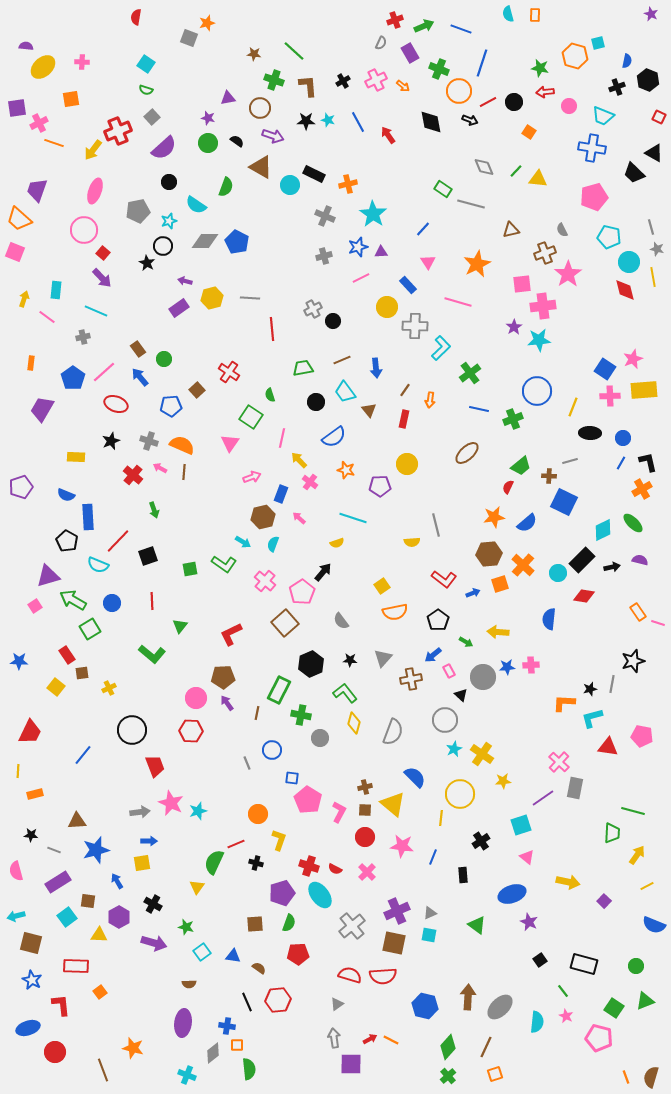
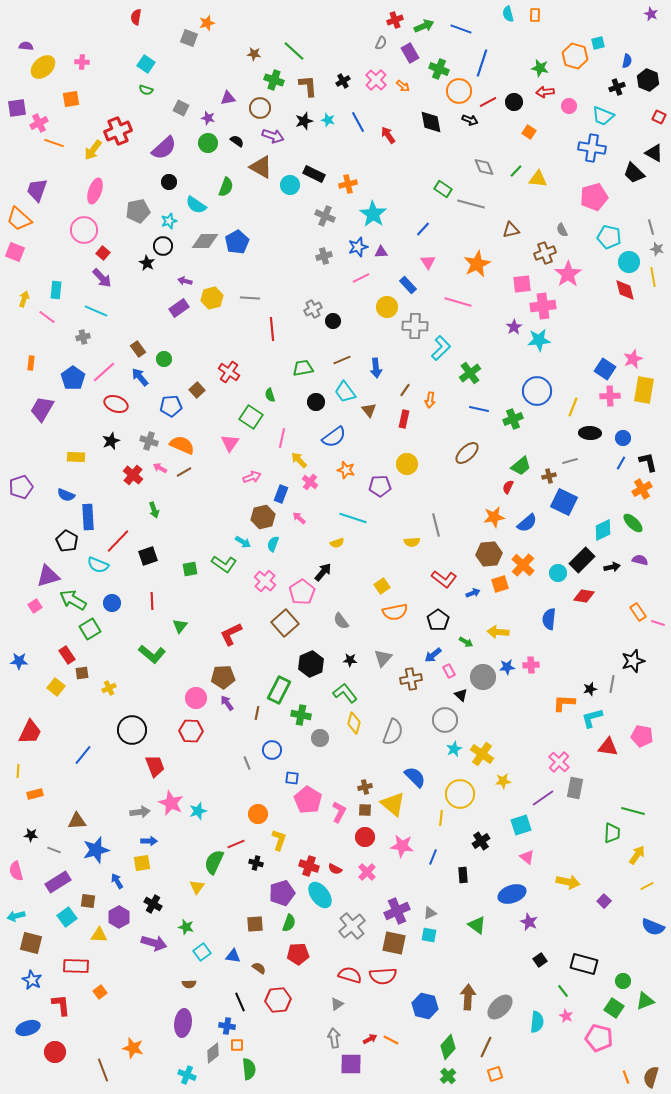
pink cross at (376, 80): rotated 20 degrees counterclockwise
gray square at (152, 117): moved 29 px right, 9 px up; rotated 21 degrees counterclockwise
black star at (306, 121): moved 2 px left; rotated 18 degrees counterclockwise
blue pentagon at (237, 242): rotated 15 degrees clockwise
yellow rectangle at (644, 390): rotated 76 degrees counterclockwise
brown line at (184, 472): rotated 56 degrees clockwise
brown cross at (549, 476): rotated 16 degrees counterclockwise
blue semicircle at (654, 925): moved 1 px left, 2 px down
green circle at (636, 966): moved 13 px left, 15 px down
black line at (247, 1002): moved 7 px left
